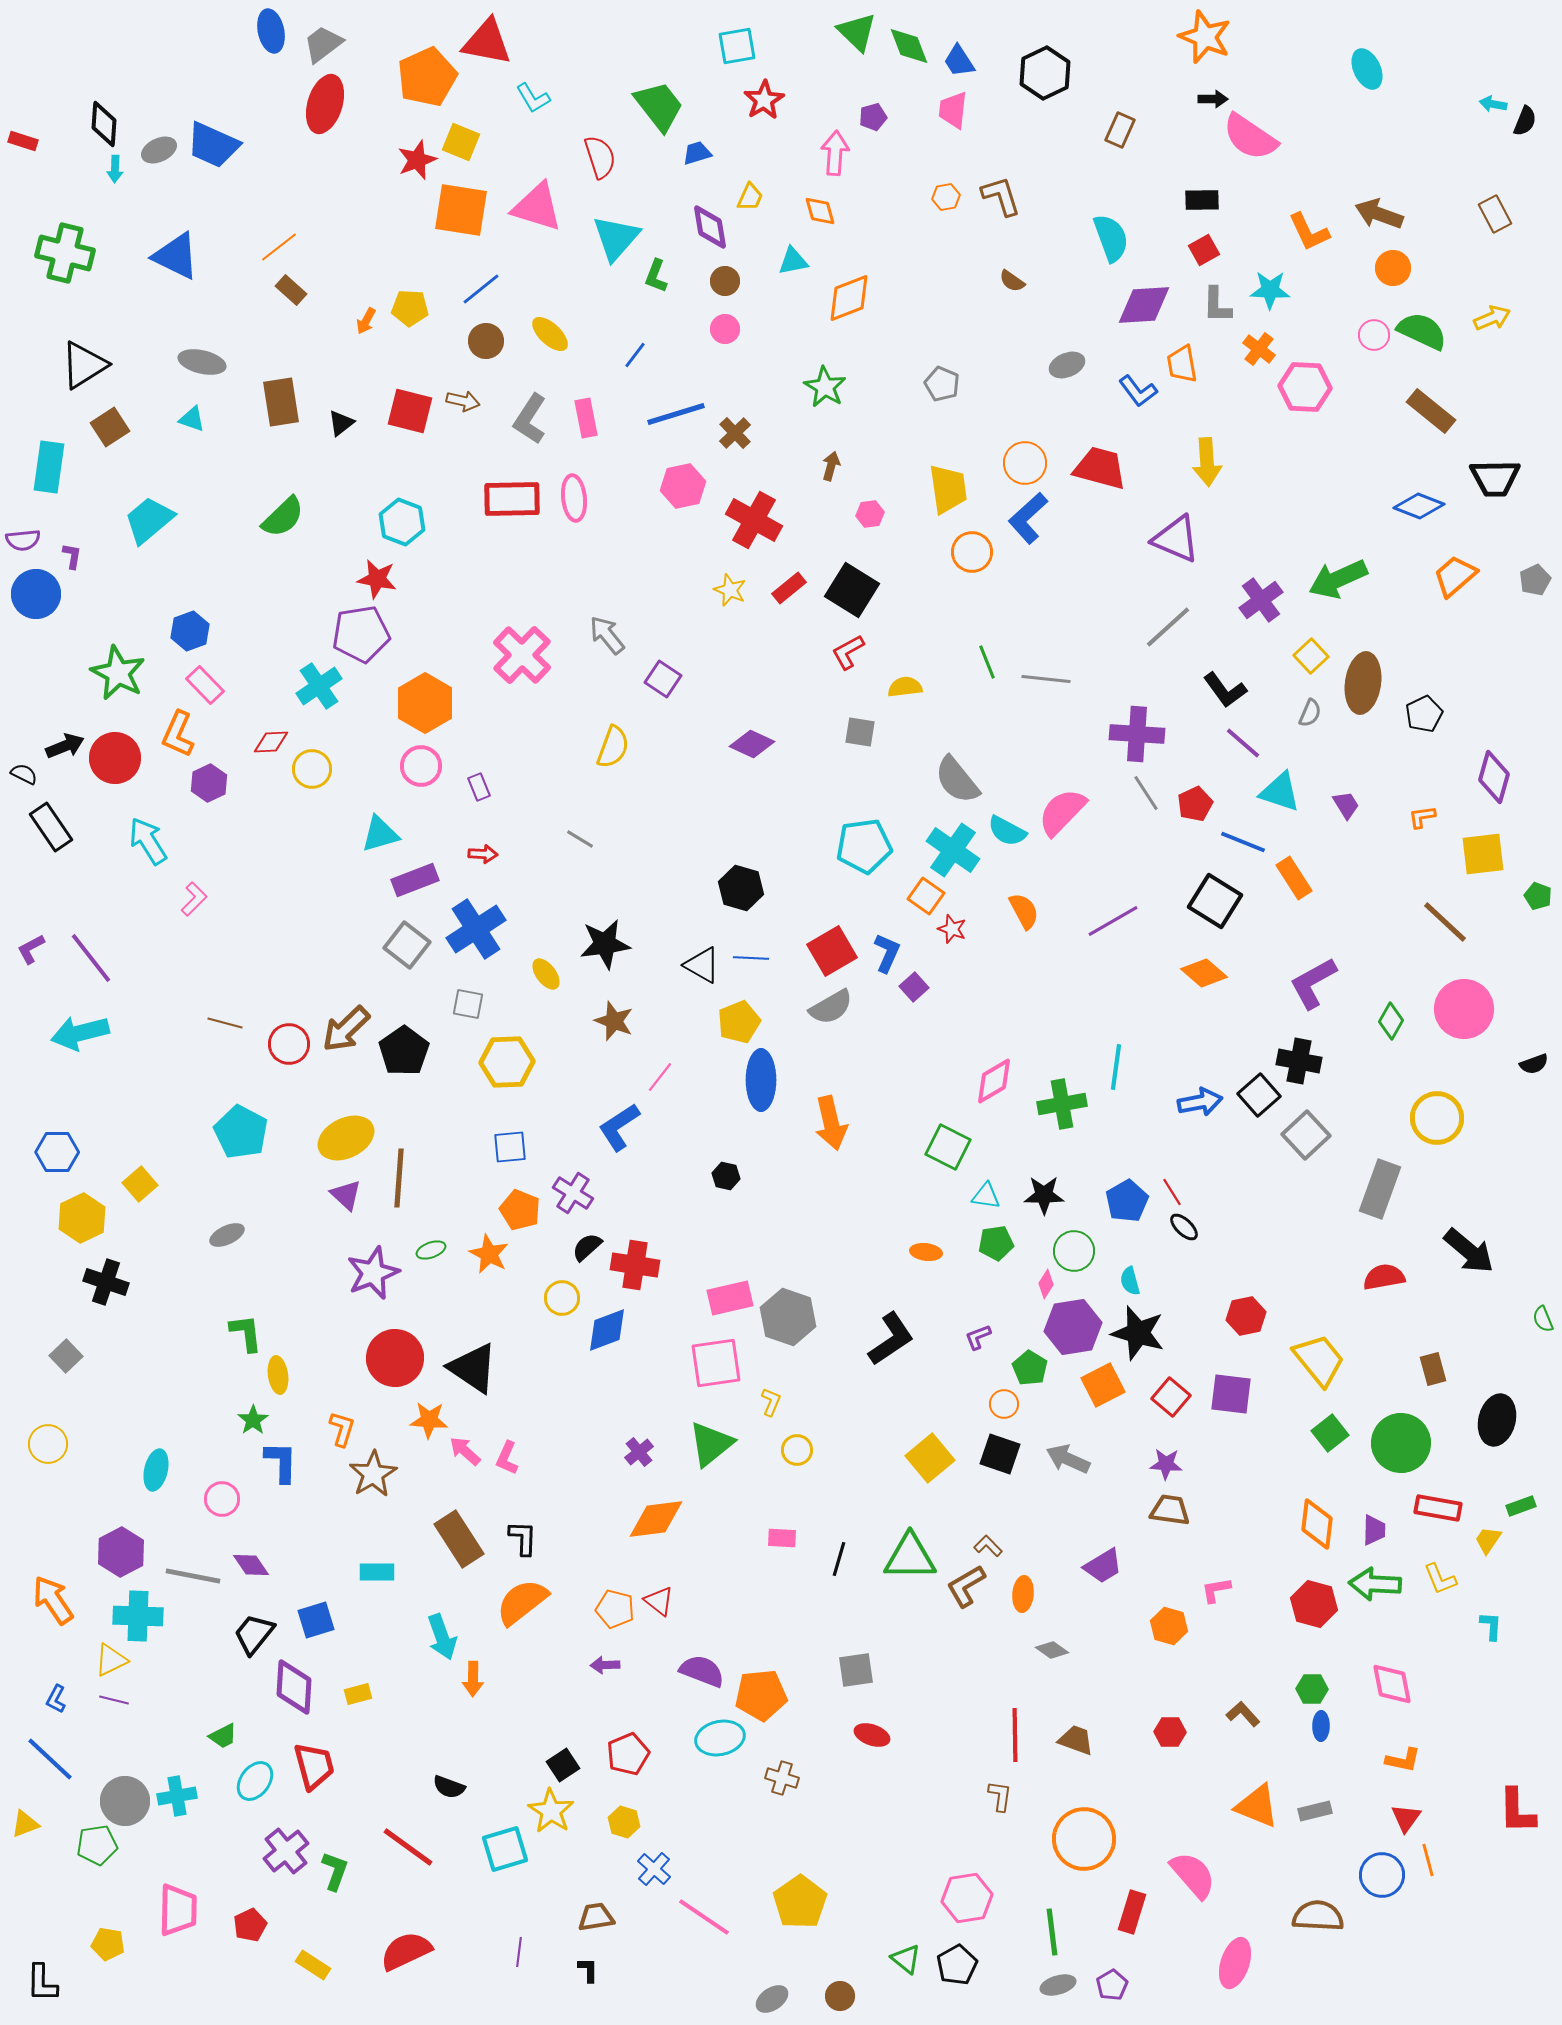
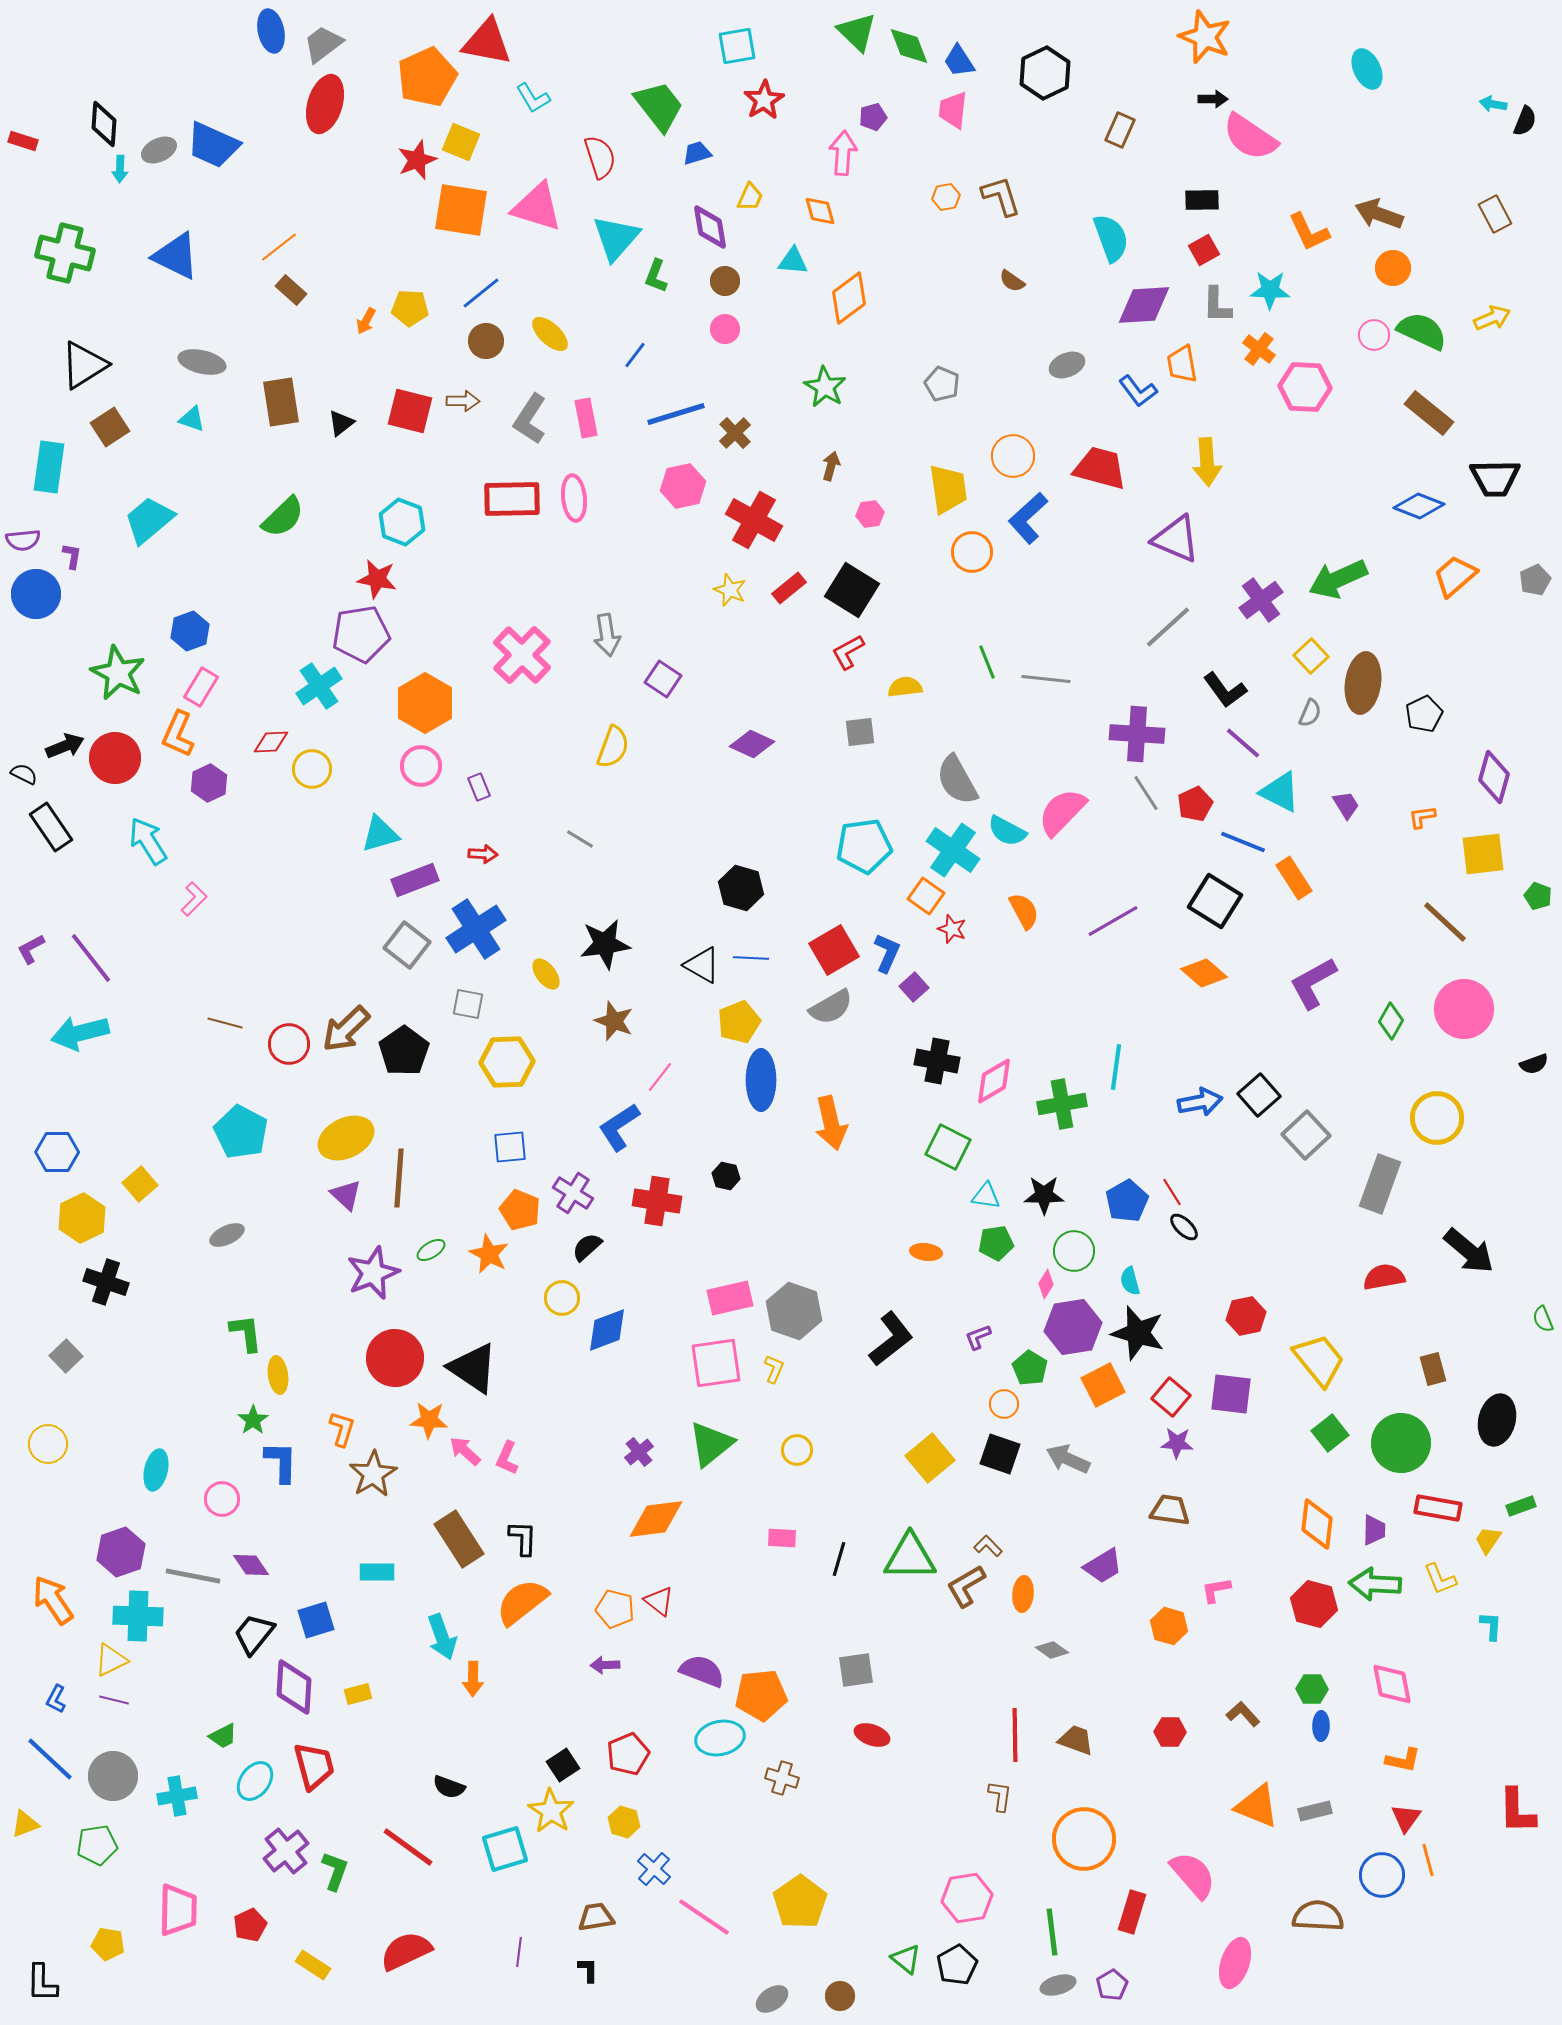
pink arrow at (835, 153): moved 8 px right
cyan arrow at (115, 169): moved 5 px right
cyan triangle at (793, 261): rotated 16 degrees clockwise
blue line at (481, 289): moved 4 px down
orange diamond at (849, 298): rotated 16 degrees counterclockwise
brown arrow at (463, 401): rotated 12 degrees counterclockwise
brown rectangle at (1431, 411): moved 2 px left, 2 px down
orange circle at (1025, 463): moved 12 px left, 7 px up
gray arrow at (607, 635): rotated 150 degrees counterclockwise
pink rectangle at (205, 685): moved 4 px left, 2 px down; rotated 75 degrees clockwise
gray square at (860, 732): rotated 16 degrees counterclockwise
gray semicircle at (957, 780): rotated 10 degrees clockwise
cyan triangle at (1280, 792): rotated 9 degrees clockwise
red square at (832, 951): moved 2 px right, 1 px up
black cross at (1299, 1061): moved 362 px left
gray rectangle at (1380, 1189): moved 5 px up
green ellipse at (431, 1250): rotated 12 degrees counterclockwise
red cross at (635, 1265): moved 22 px right, 64 px up
gray hexagon at (788, 1317): moved 6 px right, 6 px up
black L-shape at (891, 1339): rotated 4 degrees counterclockwise
yellow L-shape at (771, 1402): moved 3 px right, 33 px up
purple star at (1166, 1464): moved 11 px right, 21 px up
purple hexagon at (121, 1552): rotated 9 degrees clockwise
gray circle at (125, 1801): moved 12 px left, 25 px up
